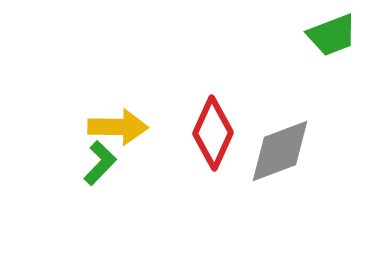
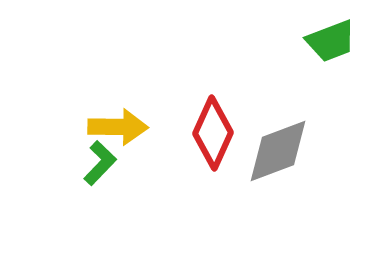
green trapezoid: moved 1 px left, 6 px down
gray diamond: moved 2 px left
